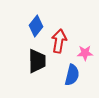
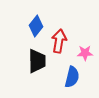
blue semicircle: moved 2 px down
